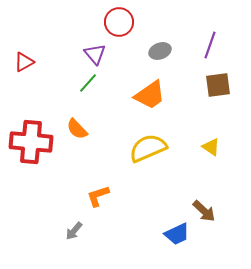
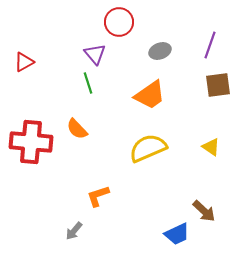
green line: rotated 60 degrees counterclockwise
